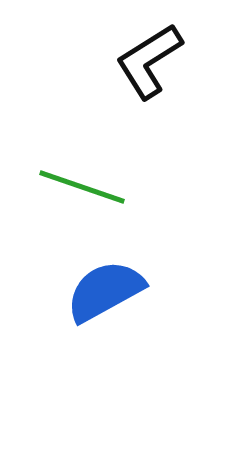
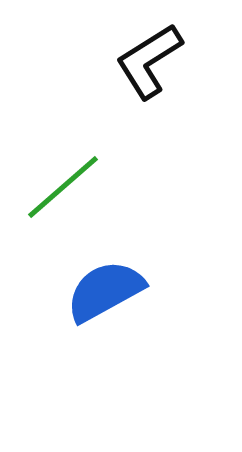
green line: moved 19 px left; rotated 60 degrees counterclockwise
